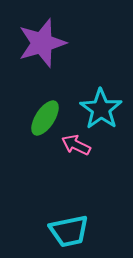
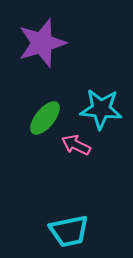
cyan star: rotated 30 degrees counterclockwise
green ellipse: rotated 6 degrees clockwise
